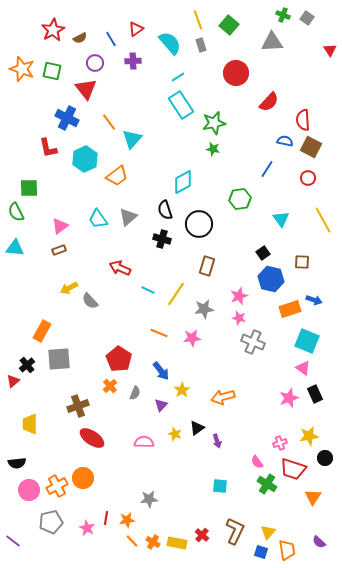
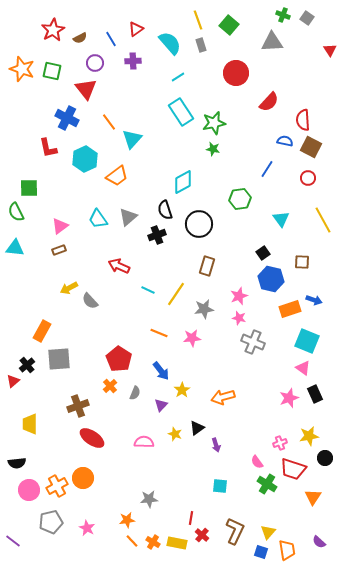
cyan rectangle at (181, 105): moved 7 px down
black cross at (162, 239): moved 5 px left, 4 px up; rotated 36 degrees counterclockwise
red arrow at (120, 268): moved 1 px left, 2 px up
purple arrow at (217, 441): moved 1 px left, 4 px down
red line at (106, 518): moved 85 px right
